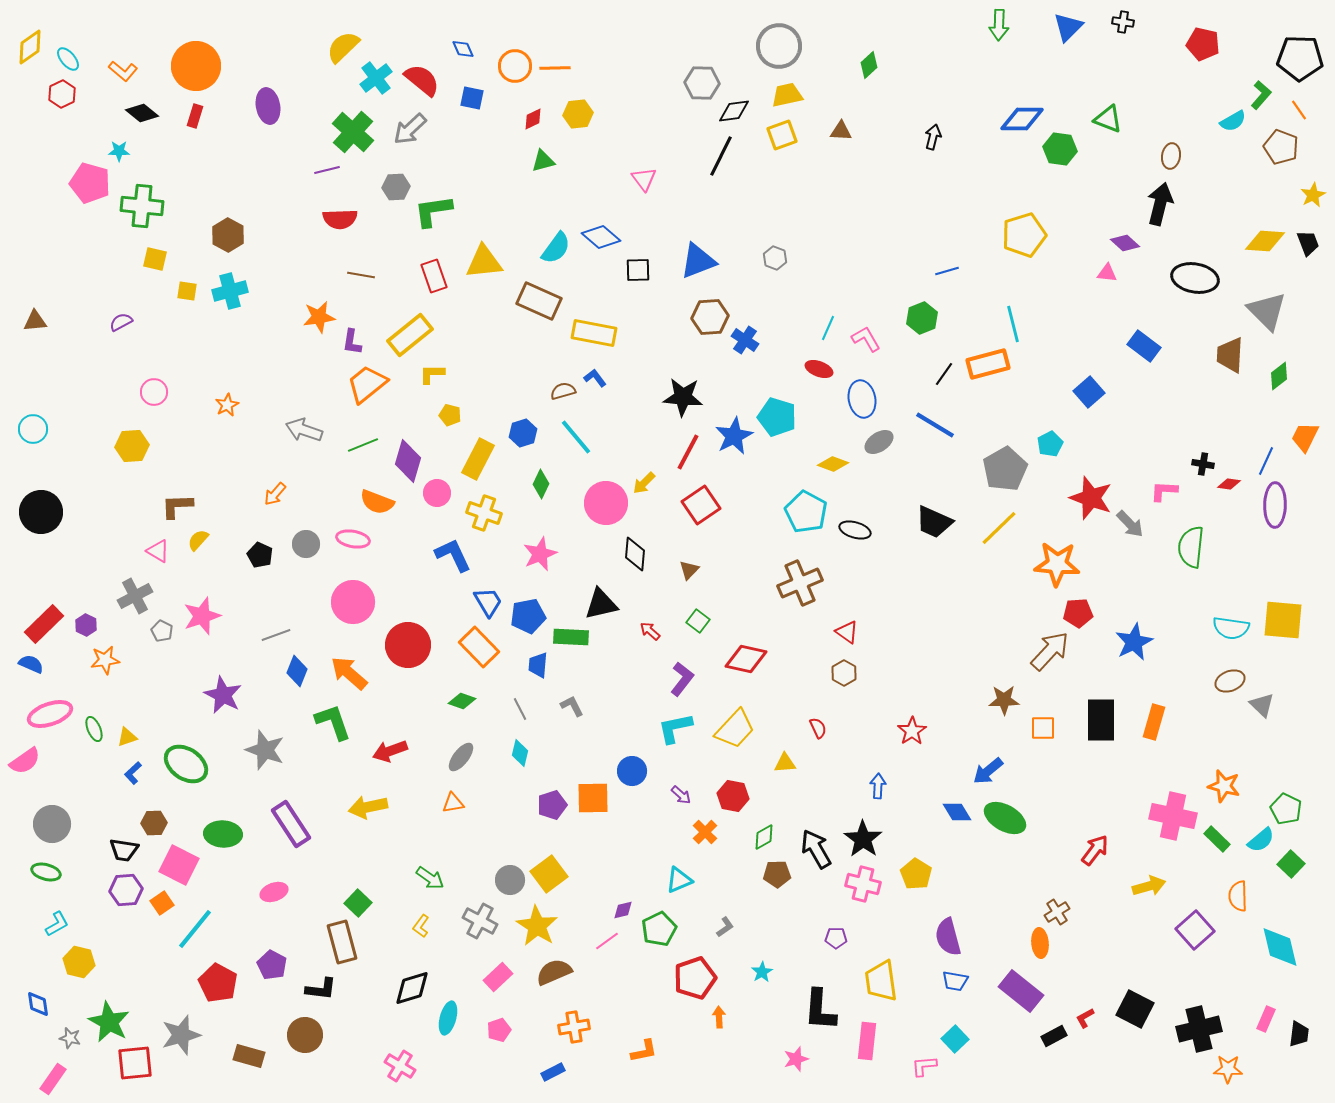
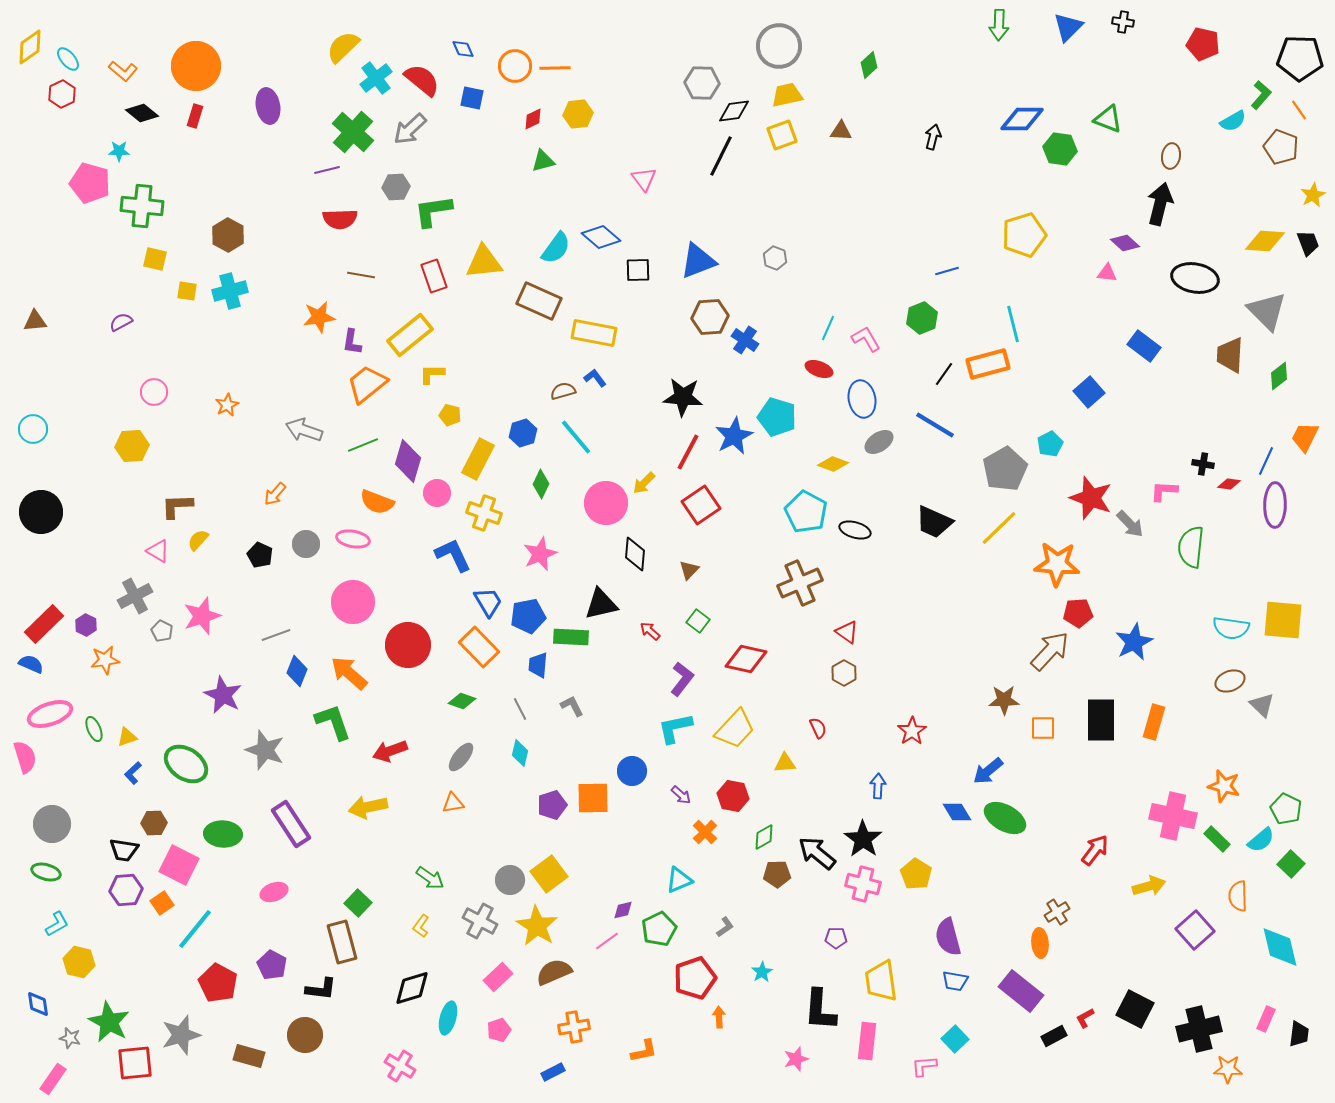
pink semicircle at (25, 761): moved 4 px up; rotated 72 degrees counterclockwise
black arrow at (816, 849): moved 1 px right, 4 px down; rotated 21 degrees counterclockwise
